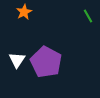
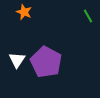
orange star: rotated 21 degrees counterclockwise
